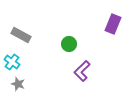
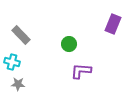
gray rectangle: rotated 18 degrees clockwise
cyan cross: rotated 21 degrees counterclockwise
purple L-shape: moved 1 px left; rotated 50 degrees clockwise
gray star: rotated 16 degrees counterclockwise
